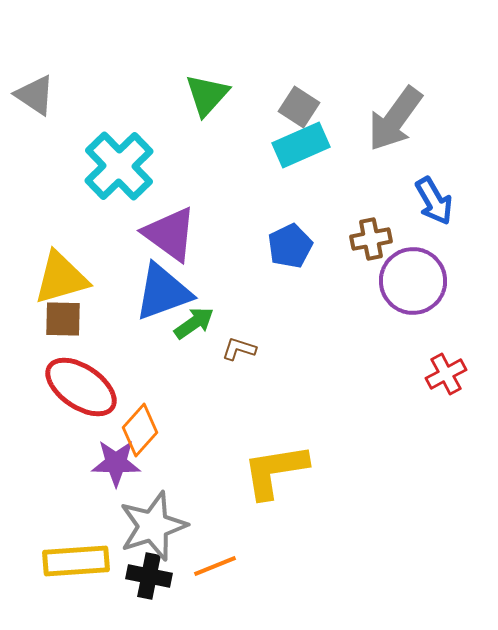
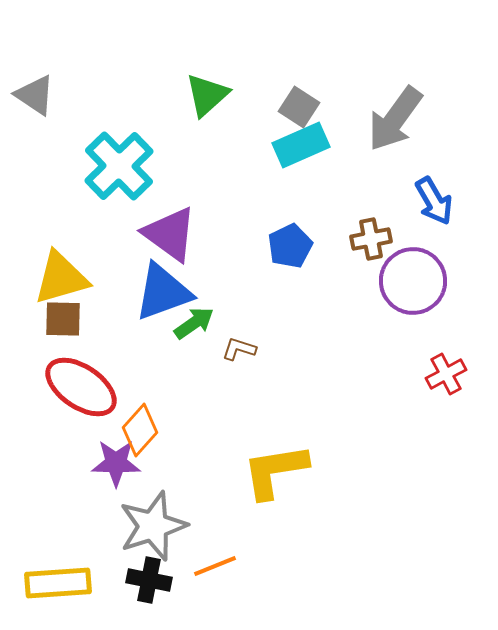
green triangle: rotated 6 degrees clockwise
yellow rectangle: moved 18 px left, 22 px down
black cross: moved 4 px down
